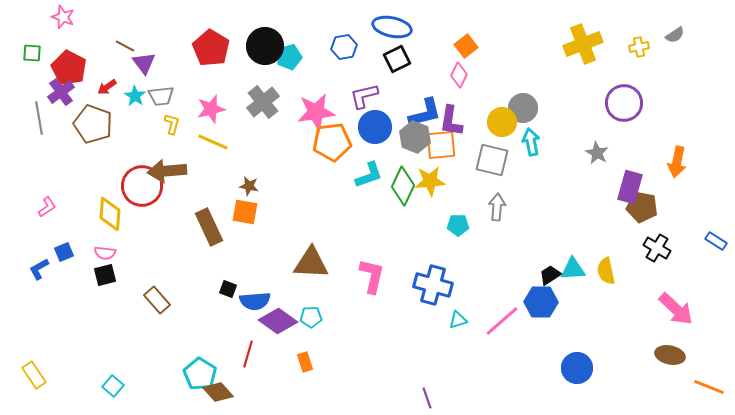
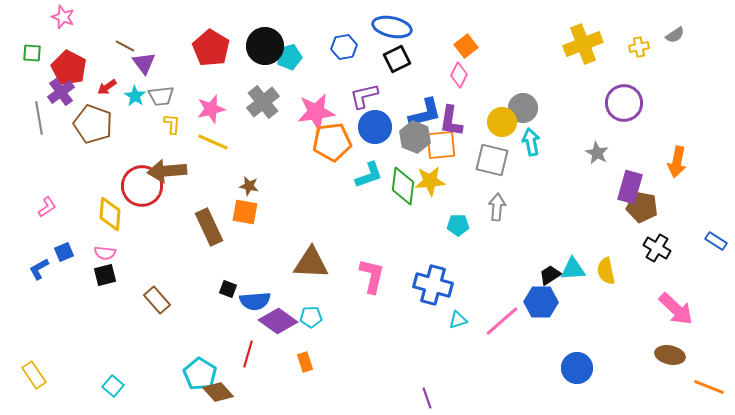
yellow L-shape at (172, 124): rotated 10 degrees counterclockwise
green diamond at (403, 186): rotated 18 degrees counterclockwise
